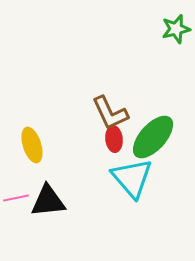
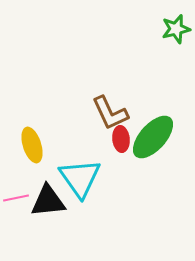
red ellipse: moved 7 px right
cyan triangle: moved 52 px left; rotated 6 degrees clockwise
